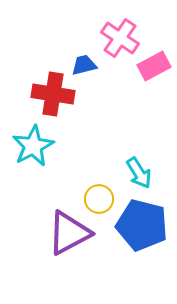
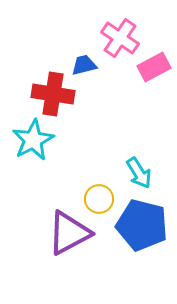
pink rectangle: moved 1 px down
cyan star: moved 6 px up
